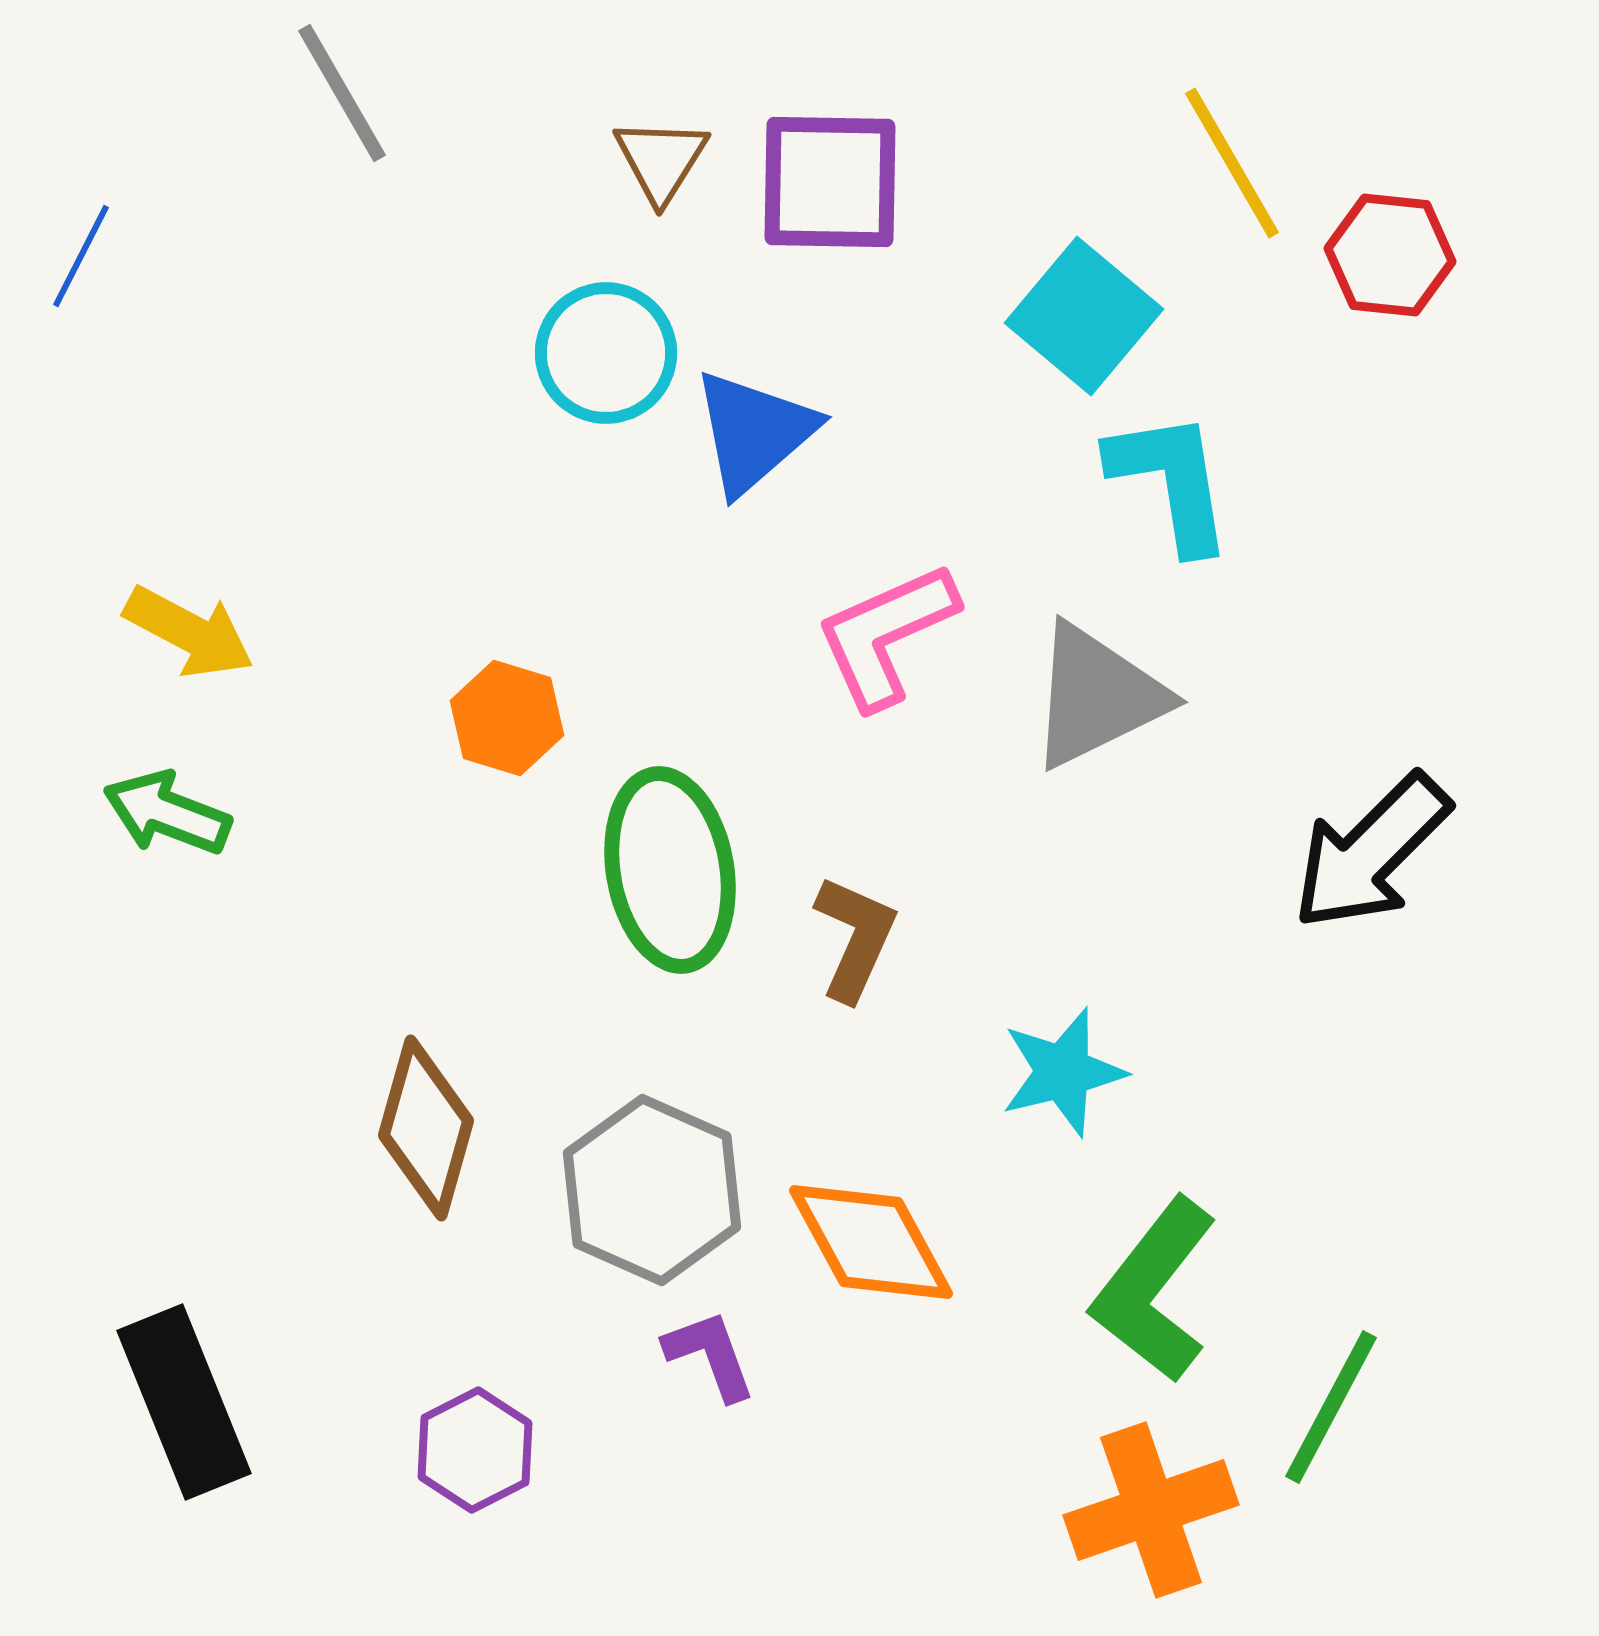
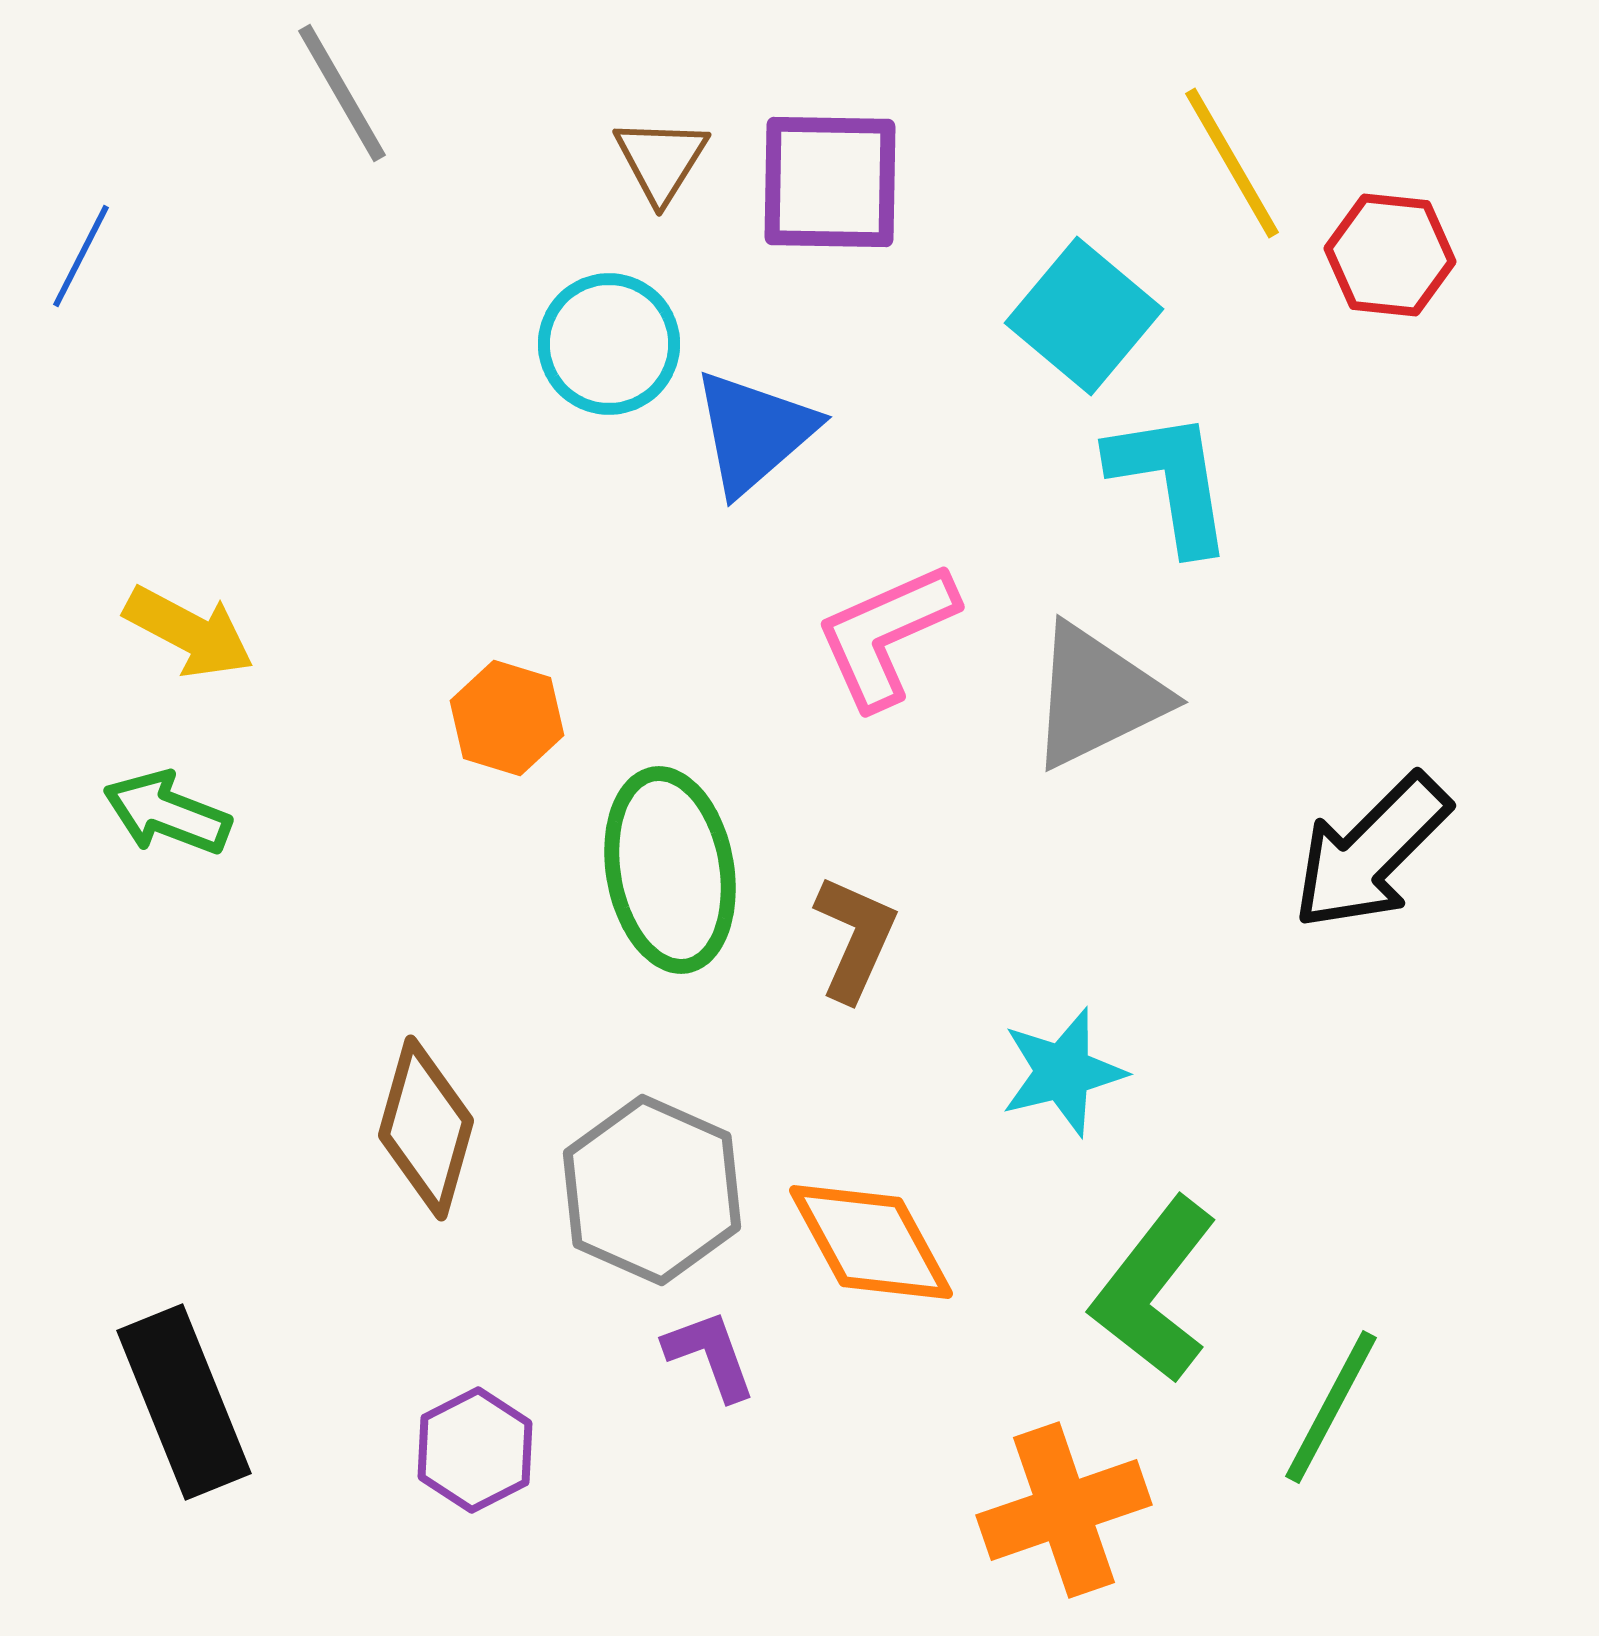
cyan circle: moved 3 px right, 9 px up
orange cross: moved 87 px left
